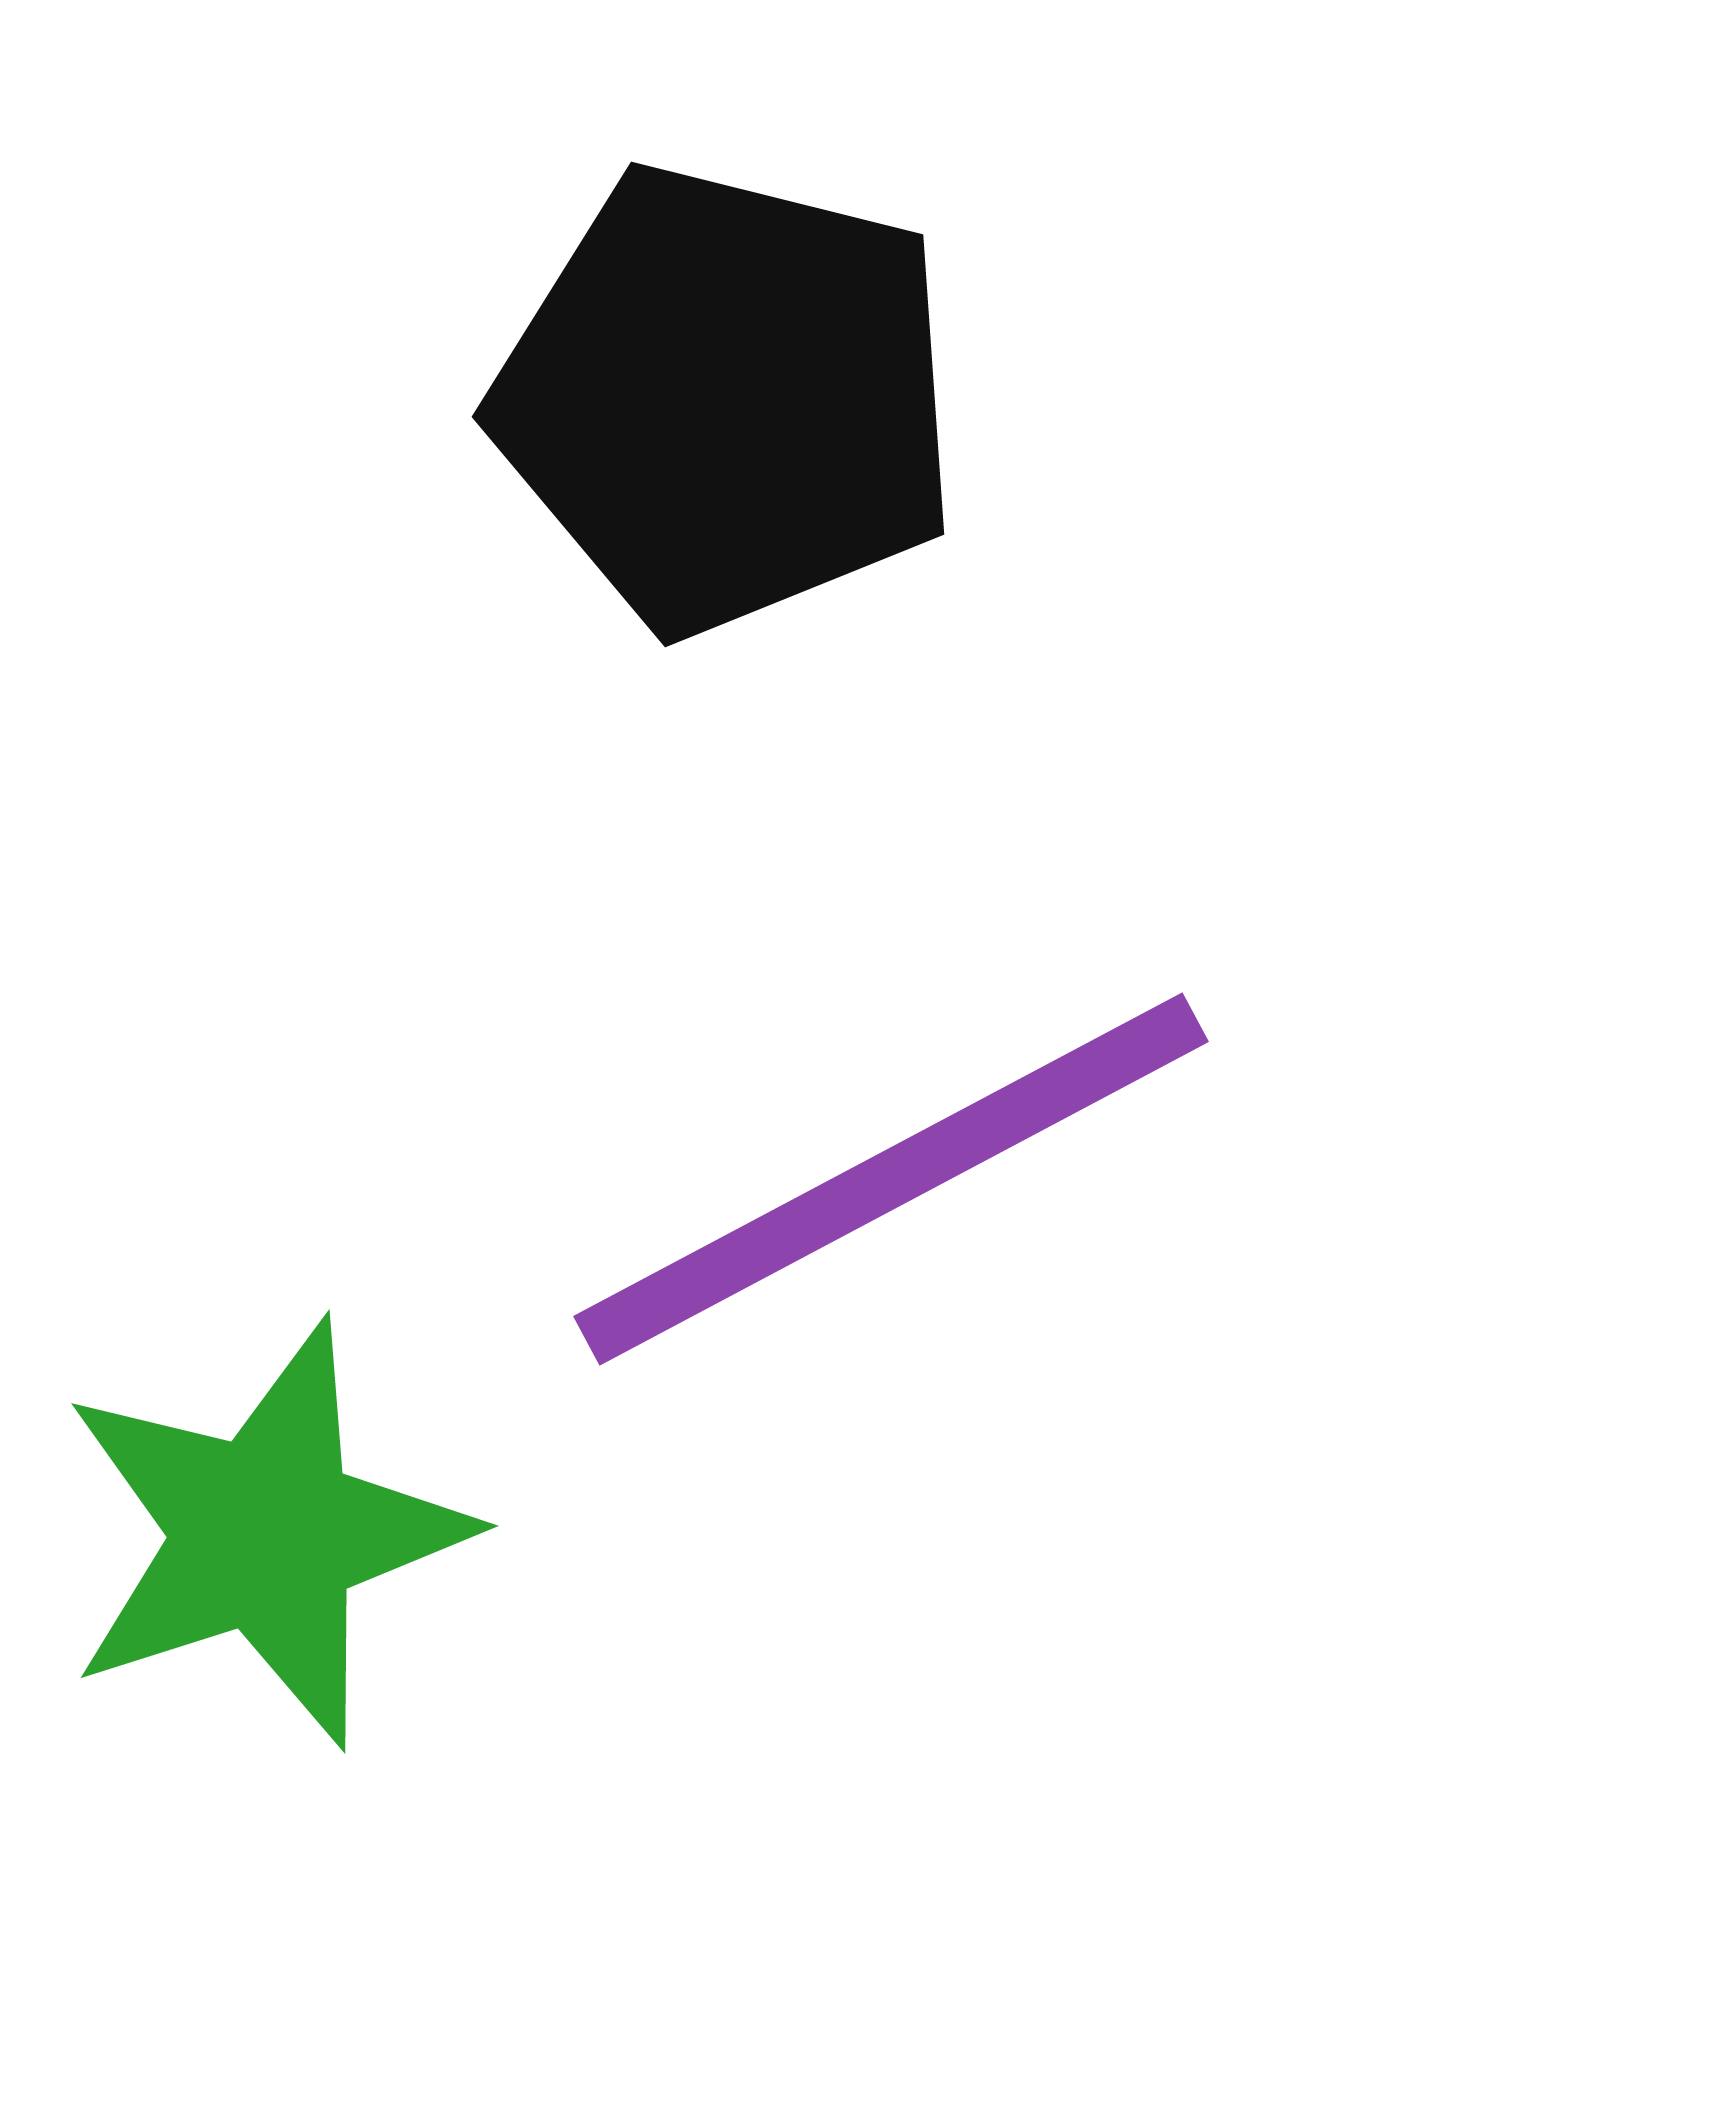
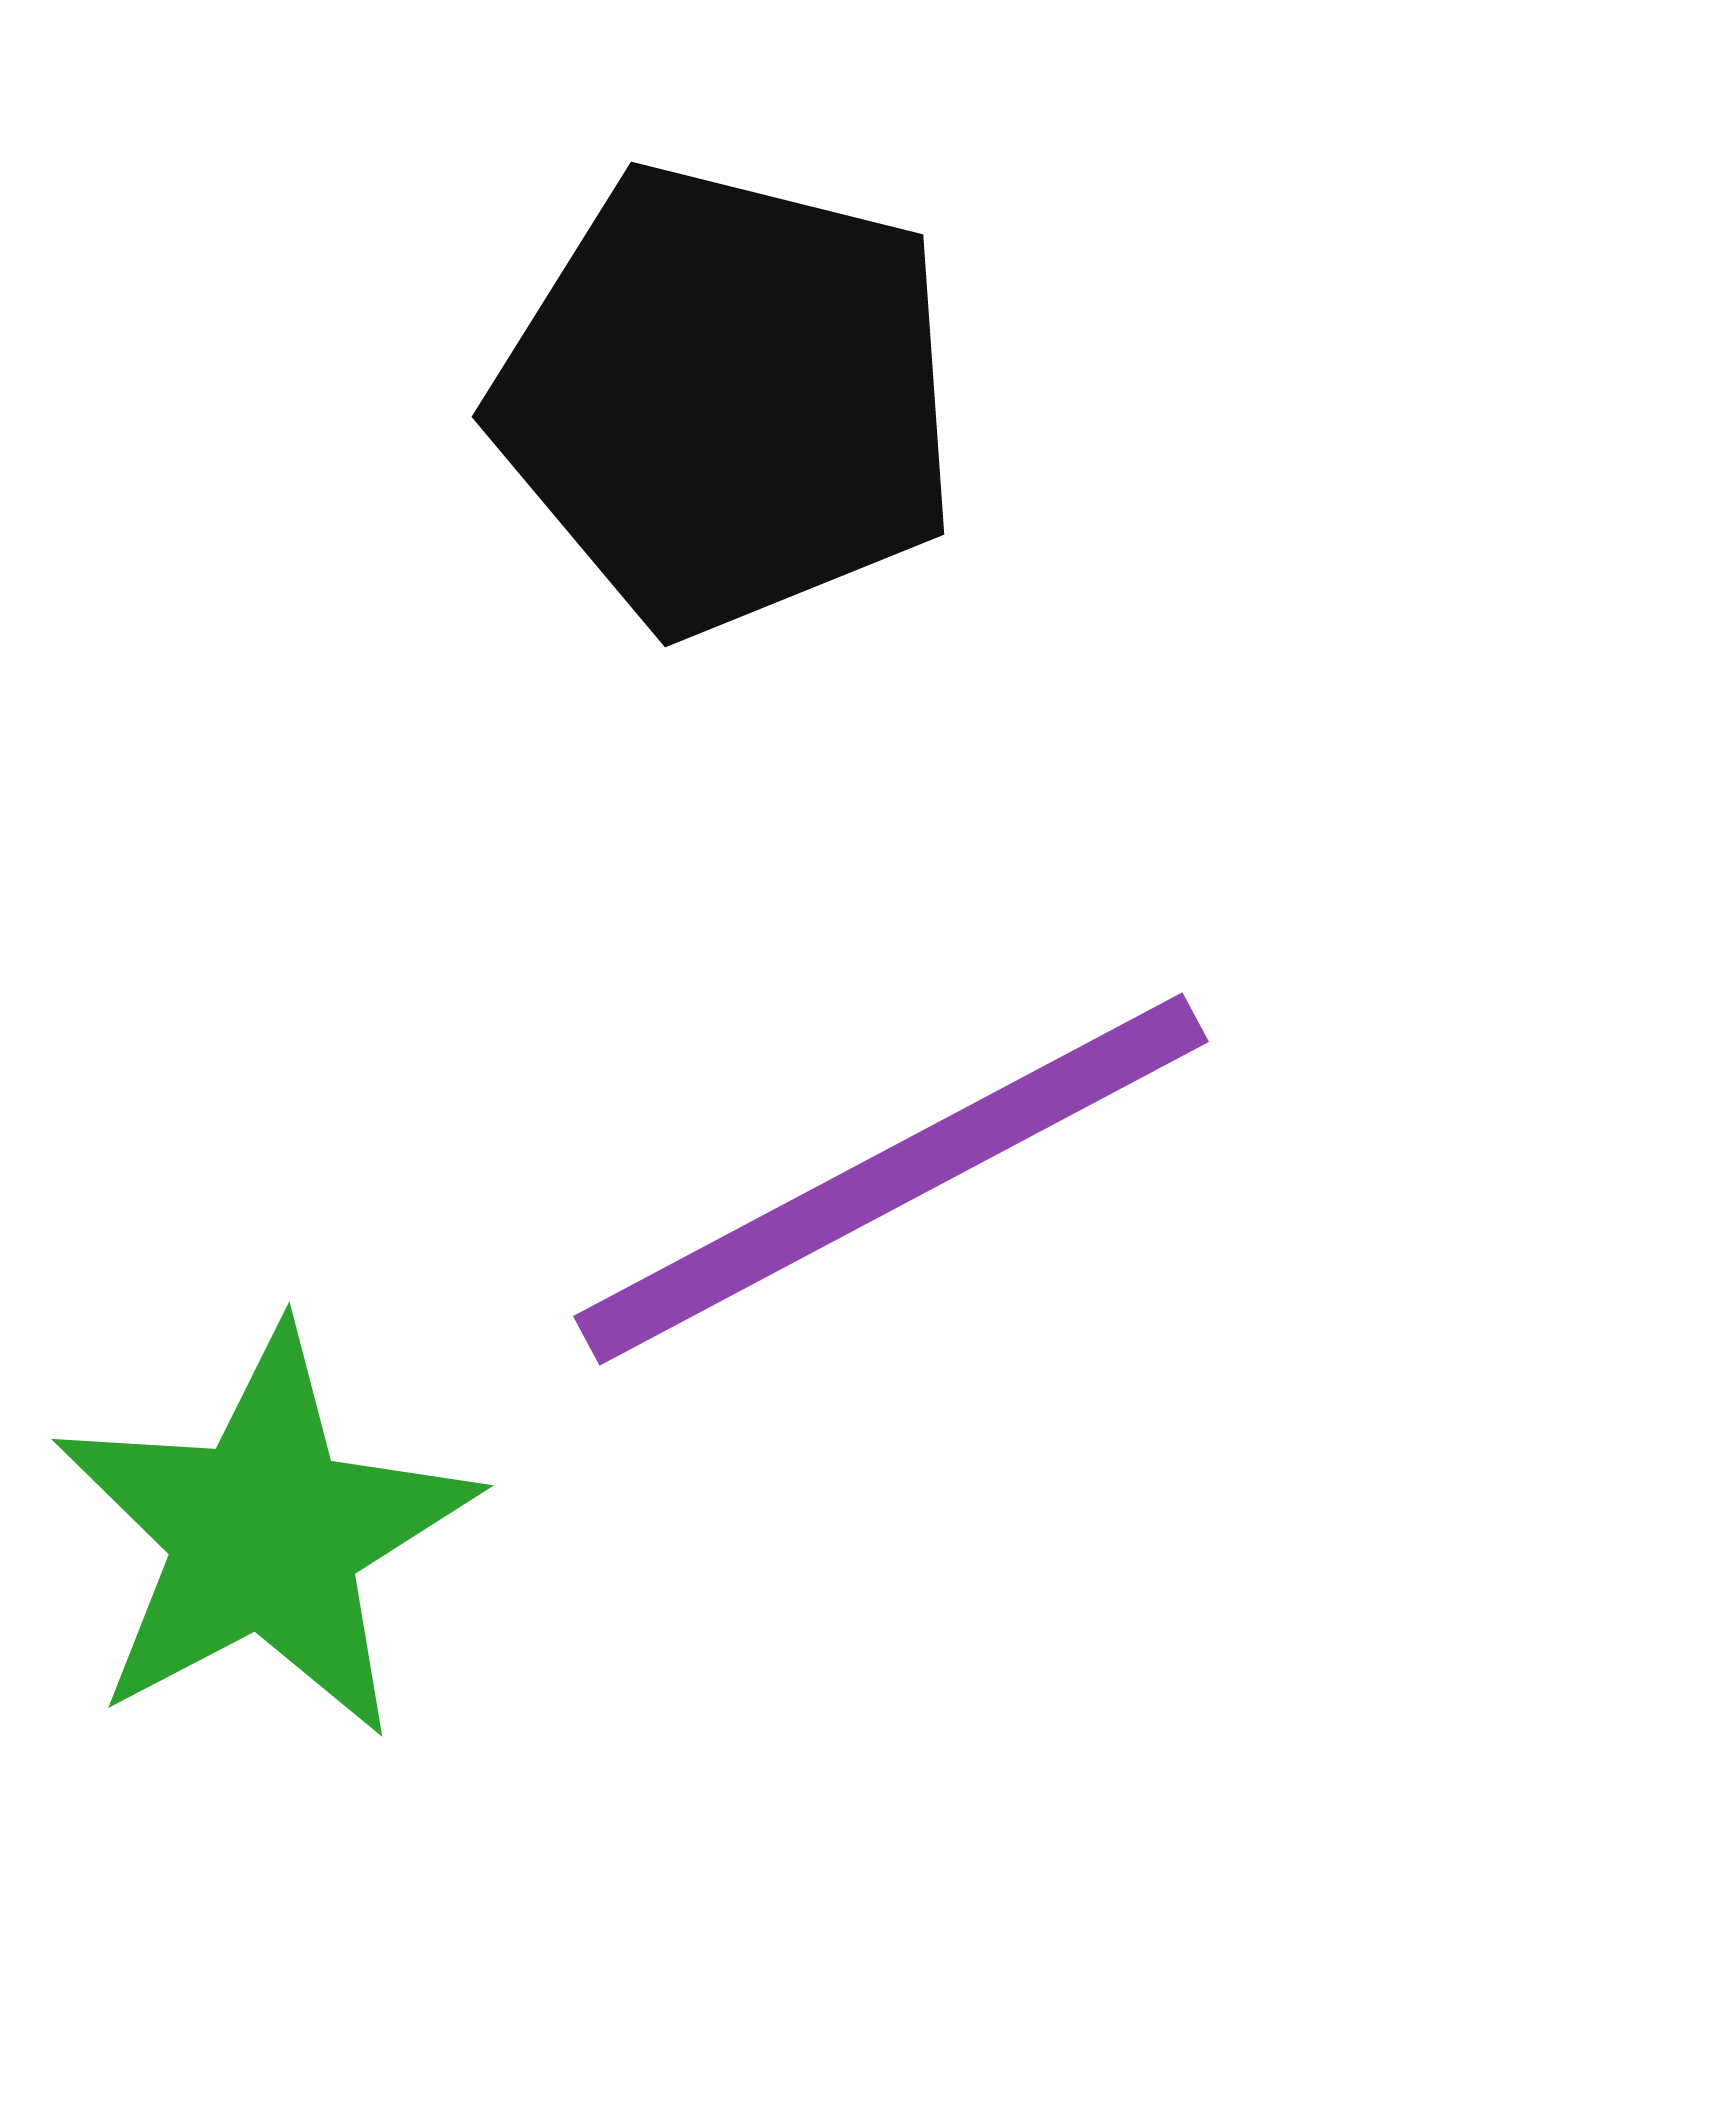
green star: rotated 10 degrees counterclockwise
